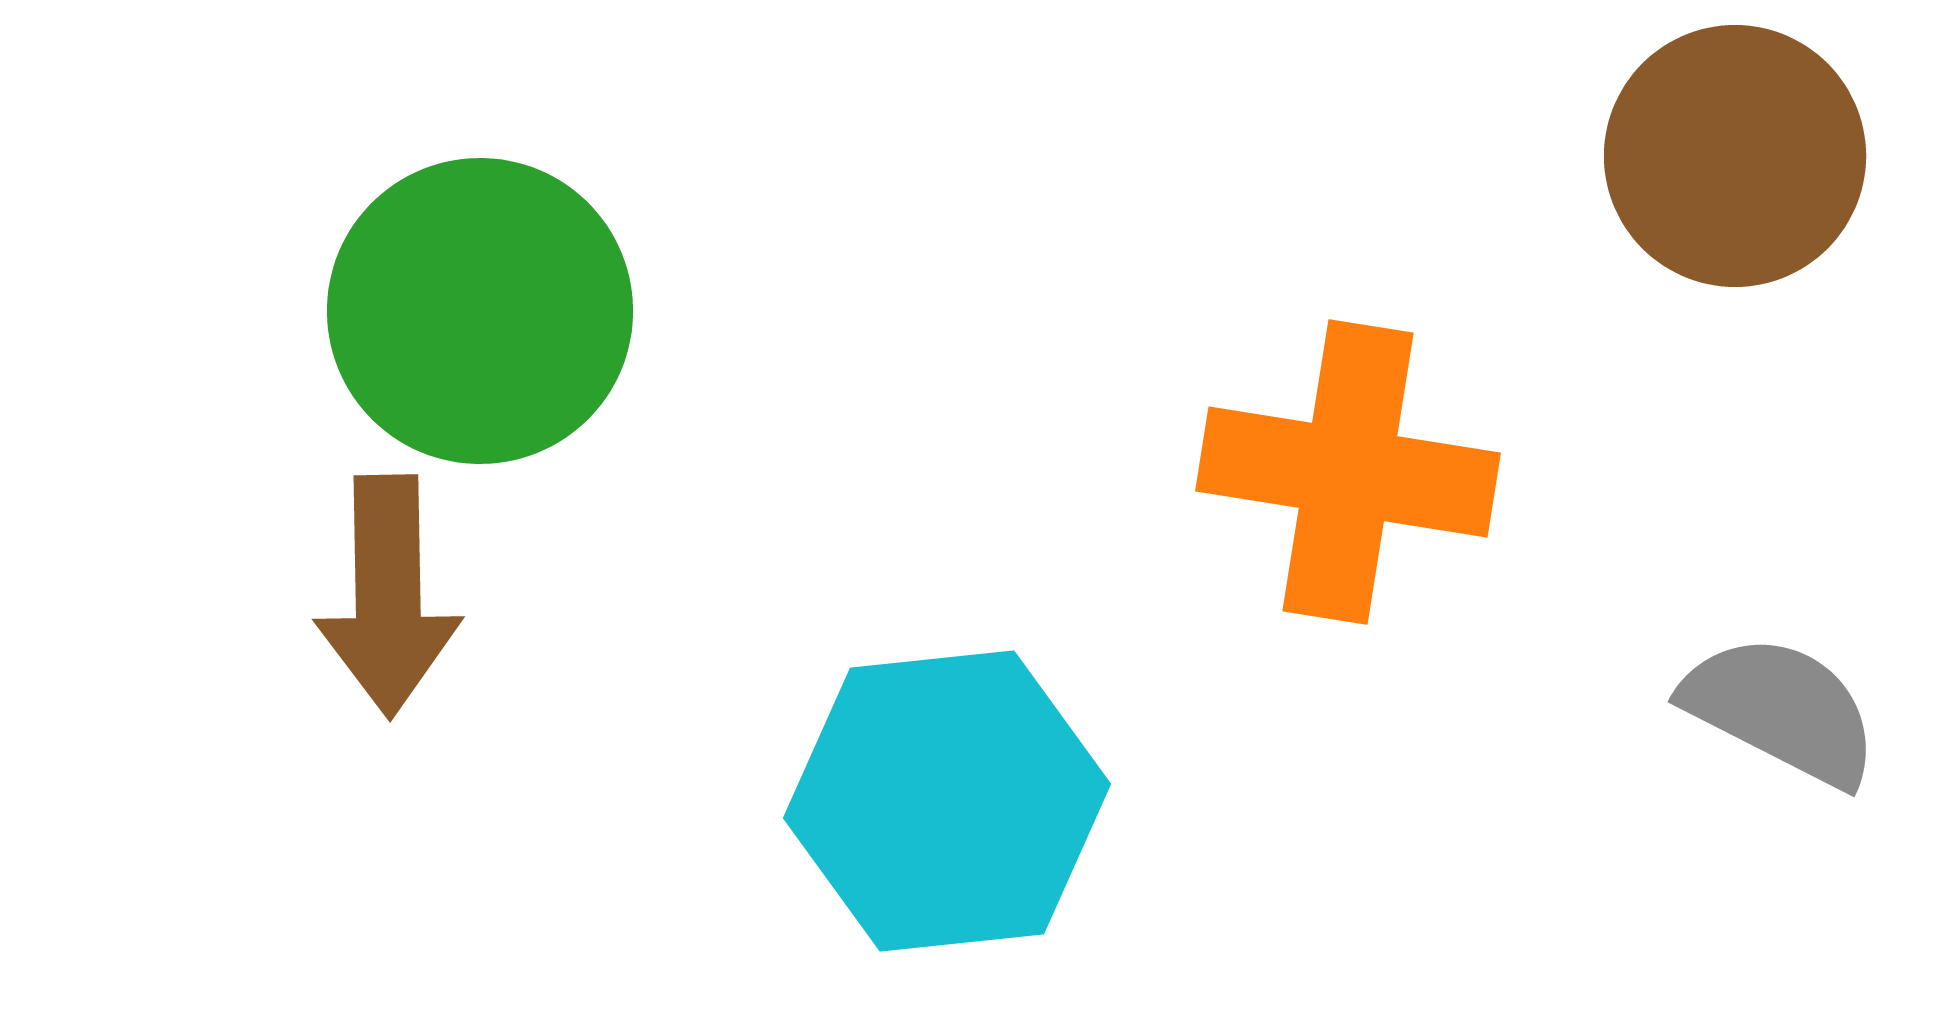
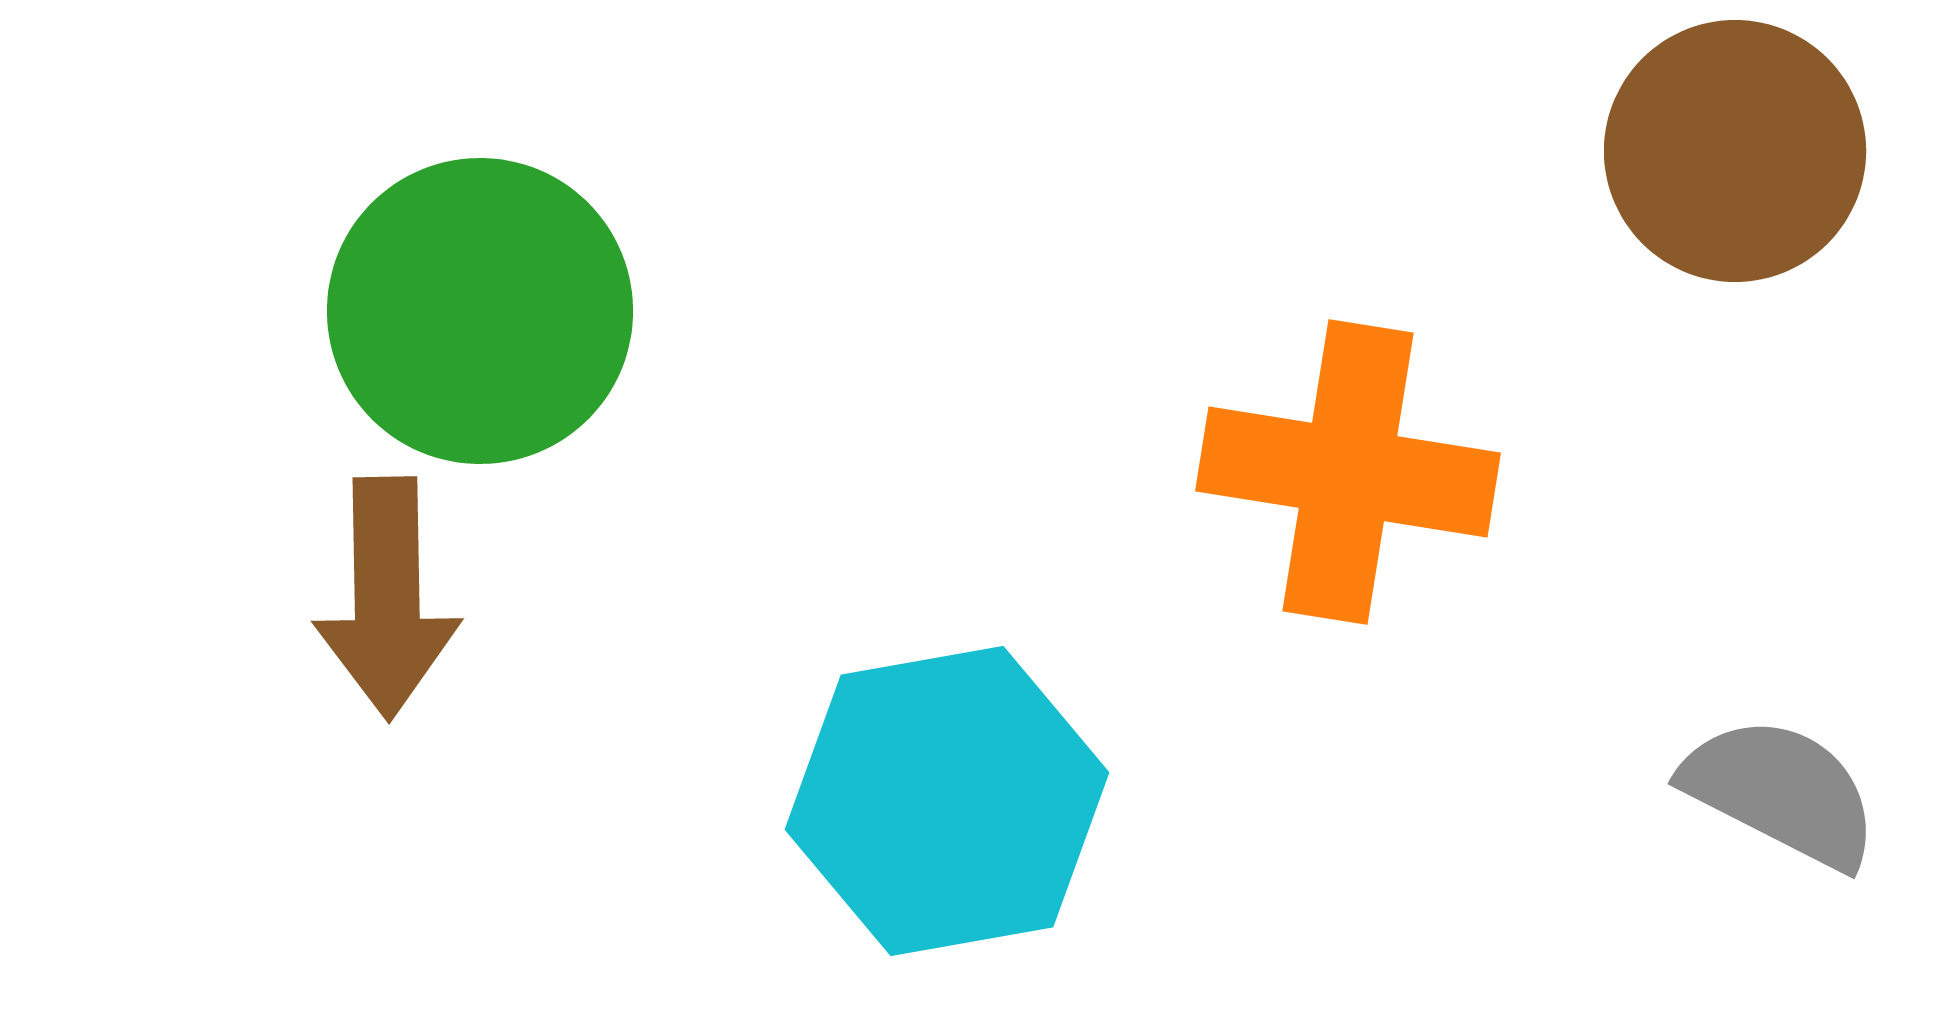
brown circle: moved 5 px up
brown arrow: moved 1 px left, 2 px down
gray semicircle: moved 82 px down
cyan hexagon: rotated 4 degrees counterclockwise
